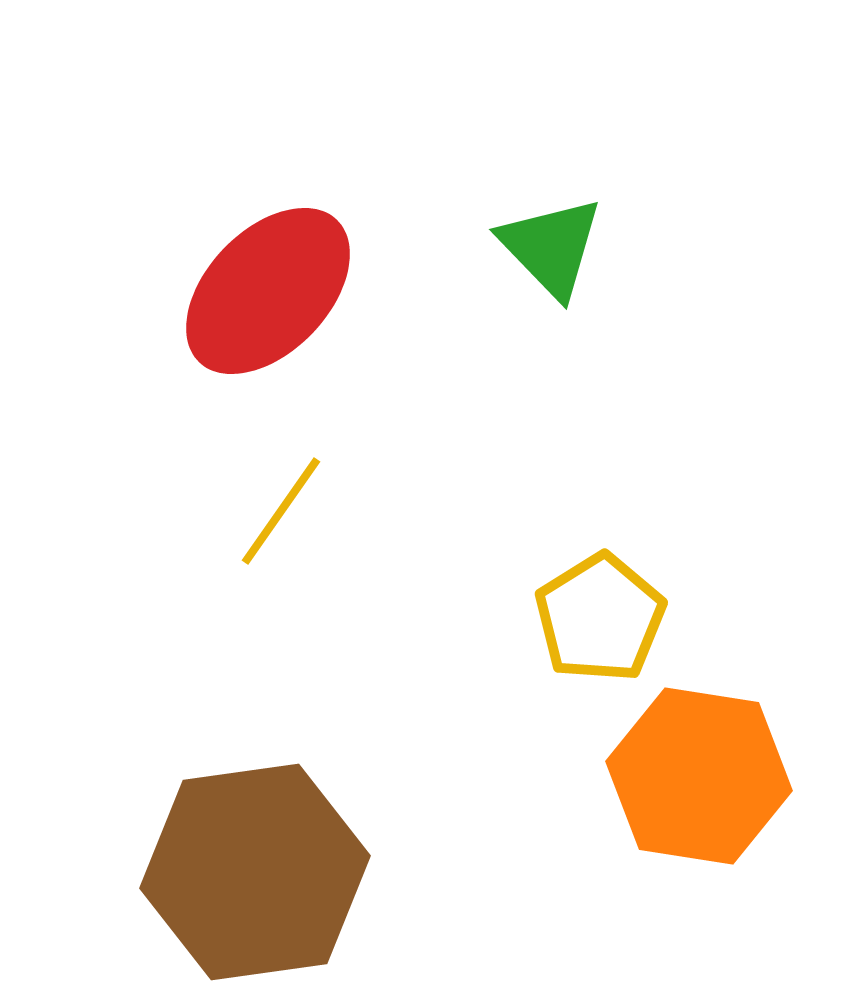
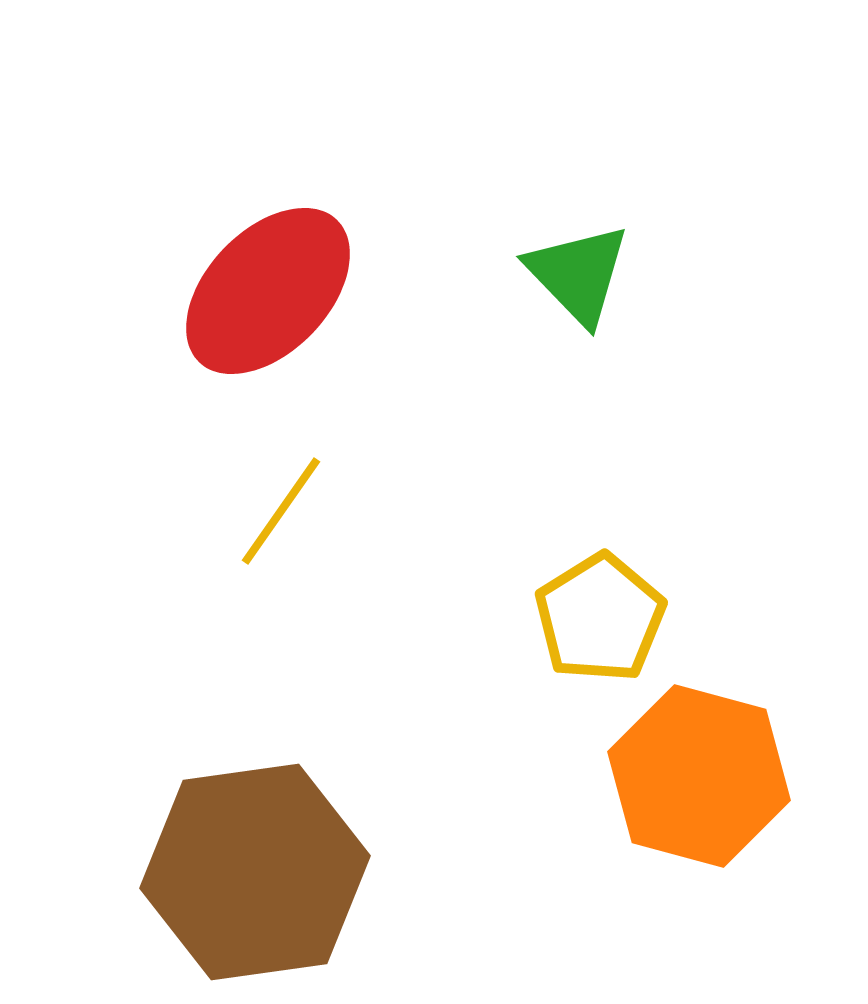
green triangle: moved 27 px right, 27 px down
orange hexagon: rotated 6 degrees clockwise
